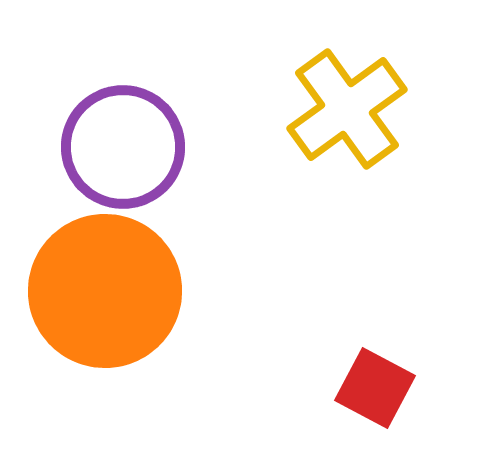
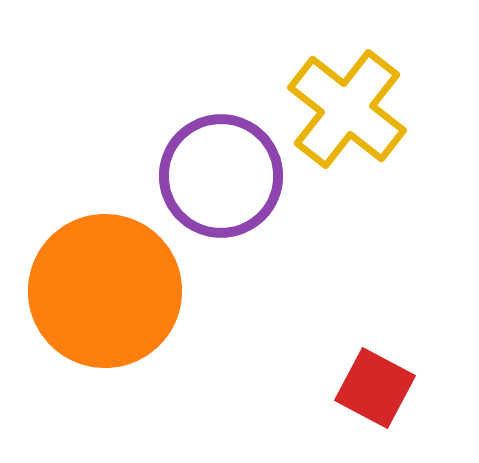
yellow cross: rotated 16 degrees counterclockwise
purple circle: moved 98 px right, 29 px down
